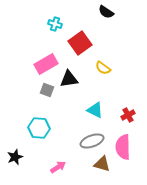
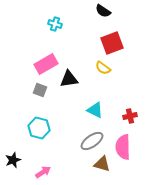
black semicircle: moved 3 px left, 1 px up
red square: moved 32 px right; rotated 15 degrees clockwise
gray square: moved 7 px left
red cross: moved 2 px right, 1 px down; rotated 16 degrees clockwise
cyan hexagon: rotated 10 degrees clockwise
gray ellipse: rotated 15 degrees counterclockwise
black star: moved 2 px left, 3 px down
pink arrow: moved 15 px left, 5 px down
